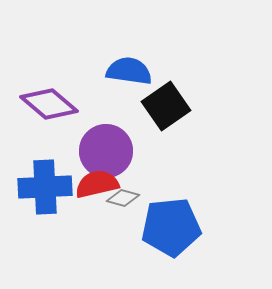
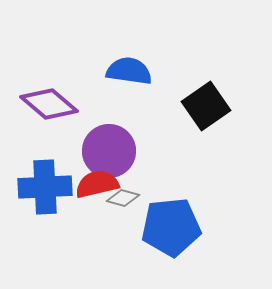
black square: moved 40 px right
purple circle: moved 3 px right
